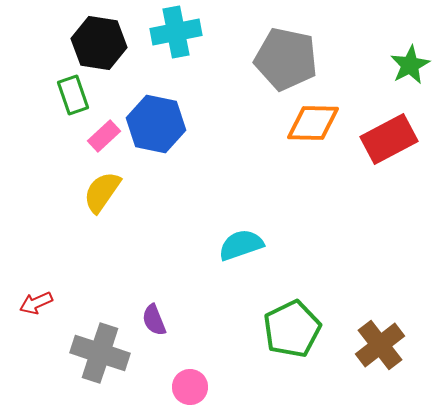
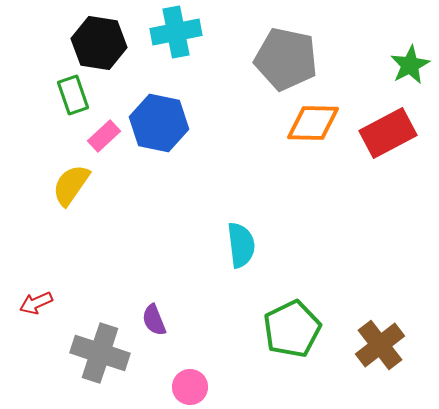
blue hexagon: moved 3 px right, 1 px up
red rectangle: moved 1 px left, 6 px up
yellow semicircle: moved 31 px left, 7 px up
cyan semicircle: rotated 102 degrees clockwise
